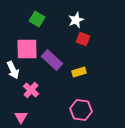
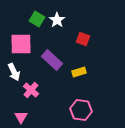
white star: moved 19 px left; rotated 14 degrees counterclockwise
pink square: moved 6 px left, 5 px up
white arrow: moved 1 px right, 2 px down
